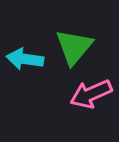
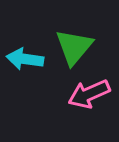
pink arrow: moved 2 px left
